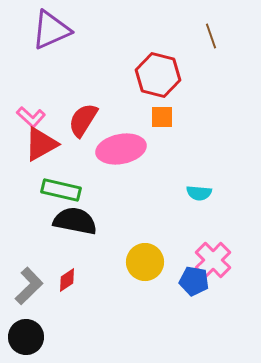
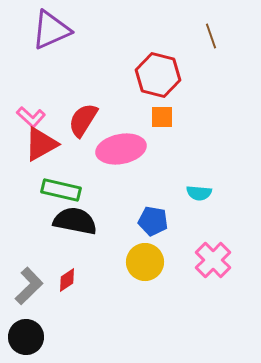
blue pentagon: moved 41 px left, 60 px up
